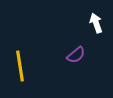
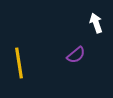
yellow line: moved 1 px left, 3 px up
